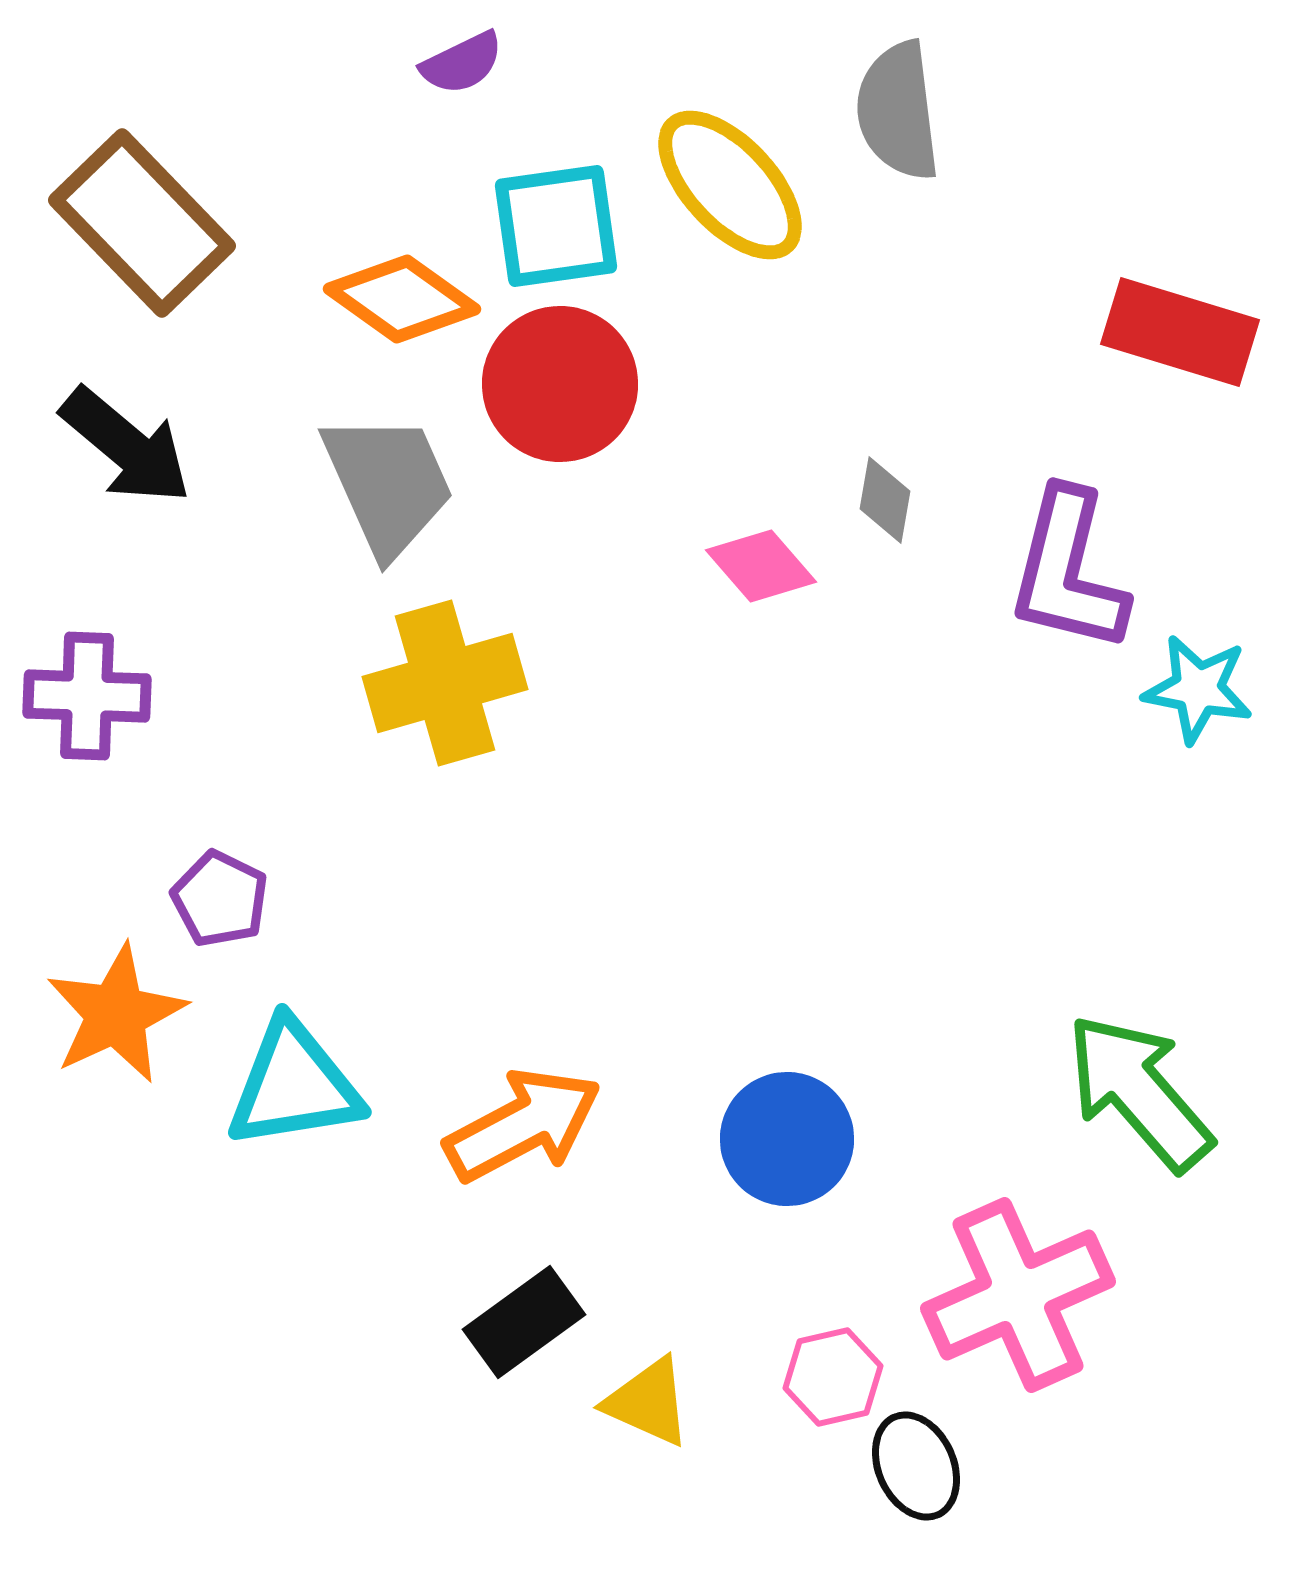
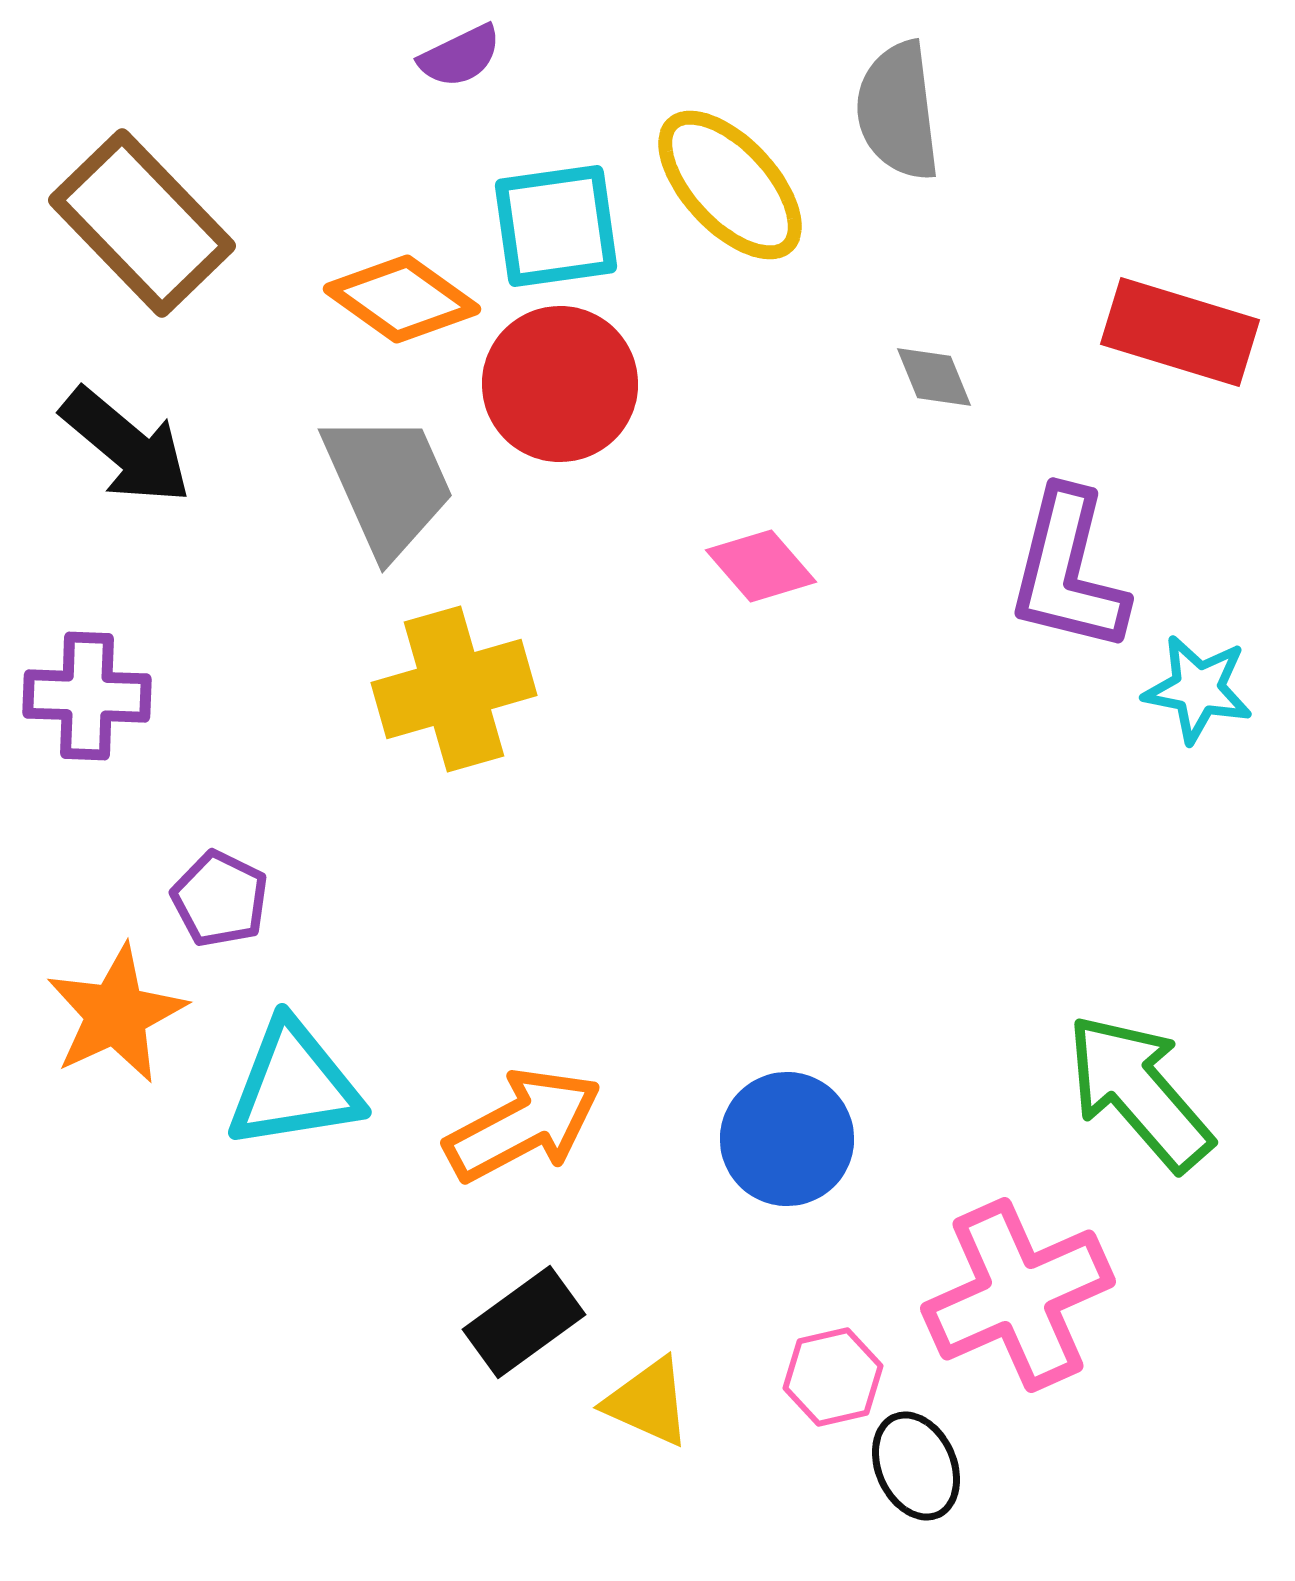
purple semicircle: moved 2 px left, 7 px up
gray diamond: moved 49 px right, 123 px up; rotated 32 degrees counterclockwise
yellow cross: moved 9 px right, 6 px down
